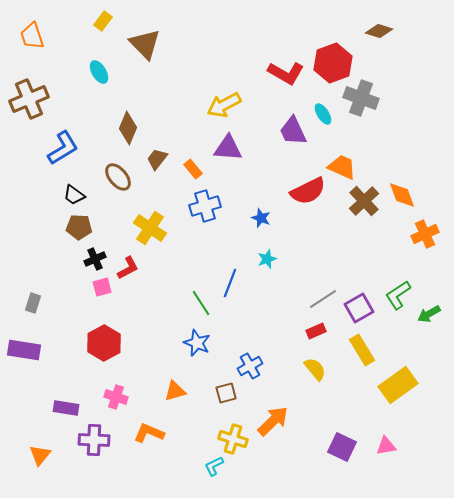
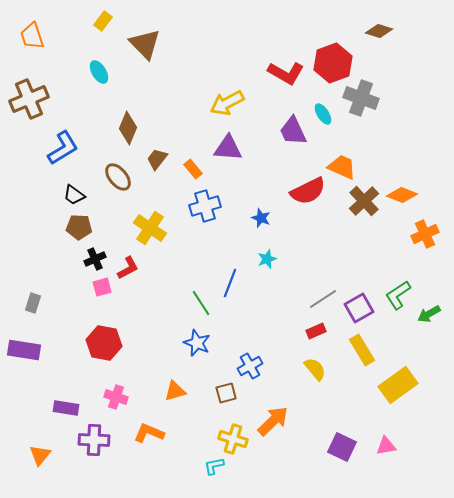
yellow arrow at (224, 105): moved 3 px right, 2 px up
orange diamond at (402, 195): rotated 48 degrees counterclockwise
red hexagon at (104, 343): rotated 20 degrees counterclockwise
cyan L-shape at (214, 466): rotated 15 degrees clockwise
